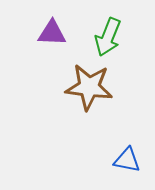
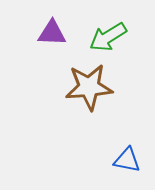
green arrow: rotated 36 degrees clockwise
brown star: rotated 12 degrees counterclockwise
